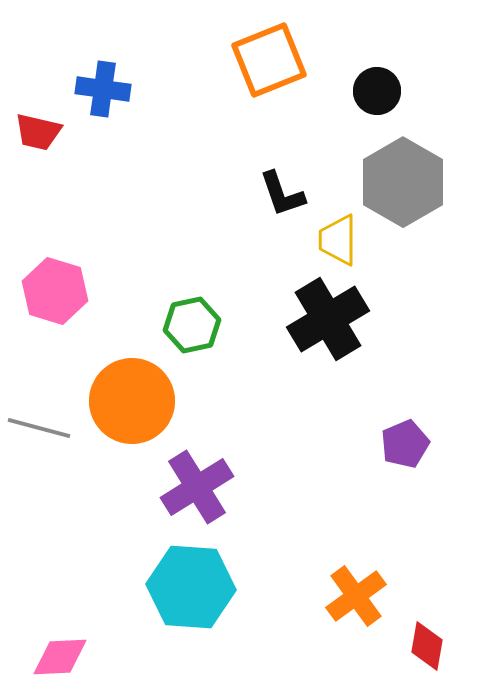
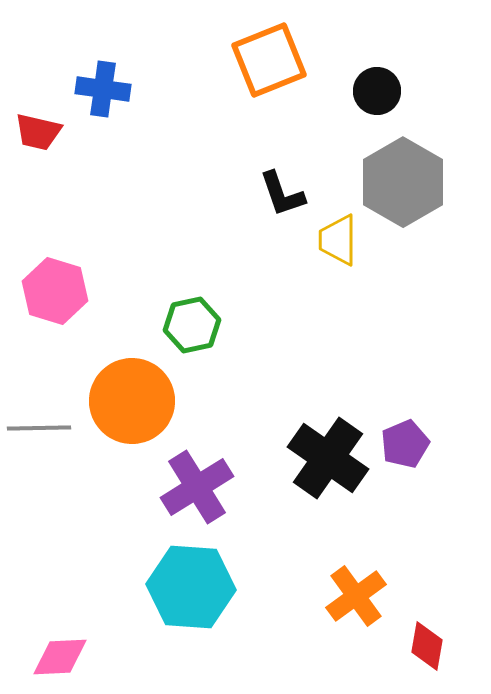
black cross: moved 139 px down; rotated 24 degrees counterclockwise
gray line: rotated 16 degrees counterclockwise
